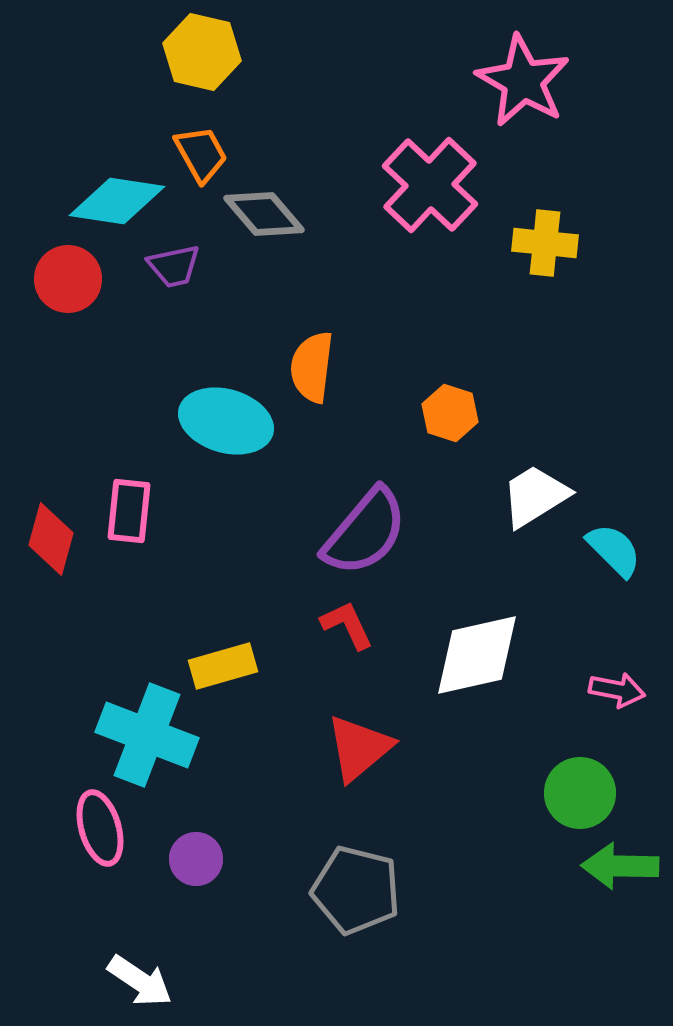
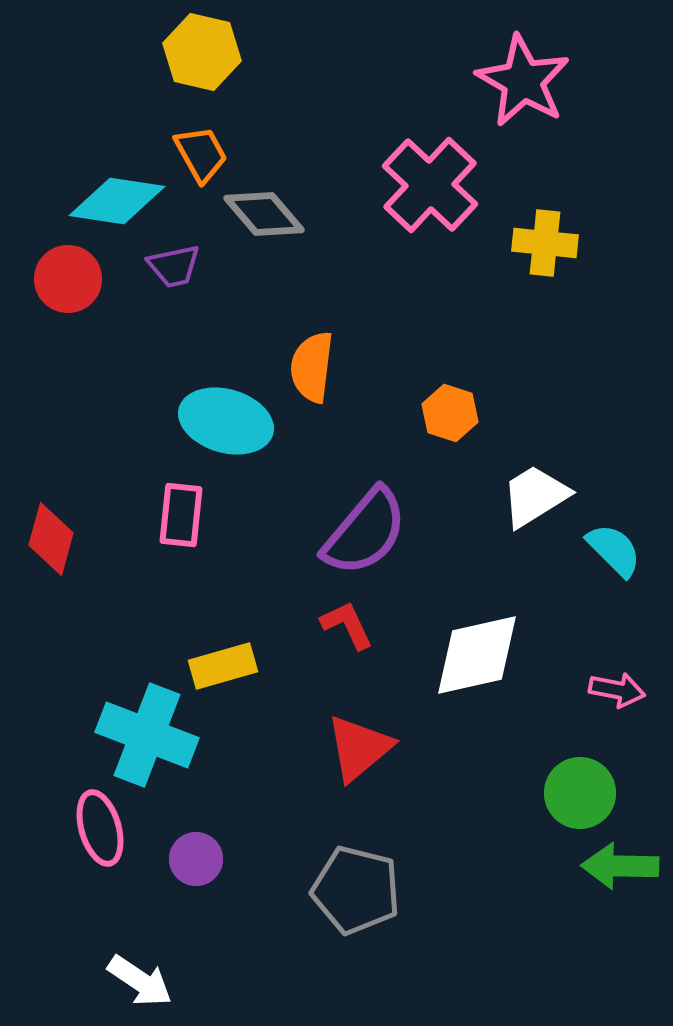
pink rectangle: moved 52 px right, 4 px down
